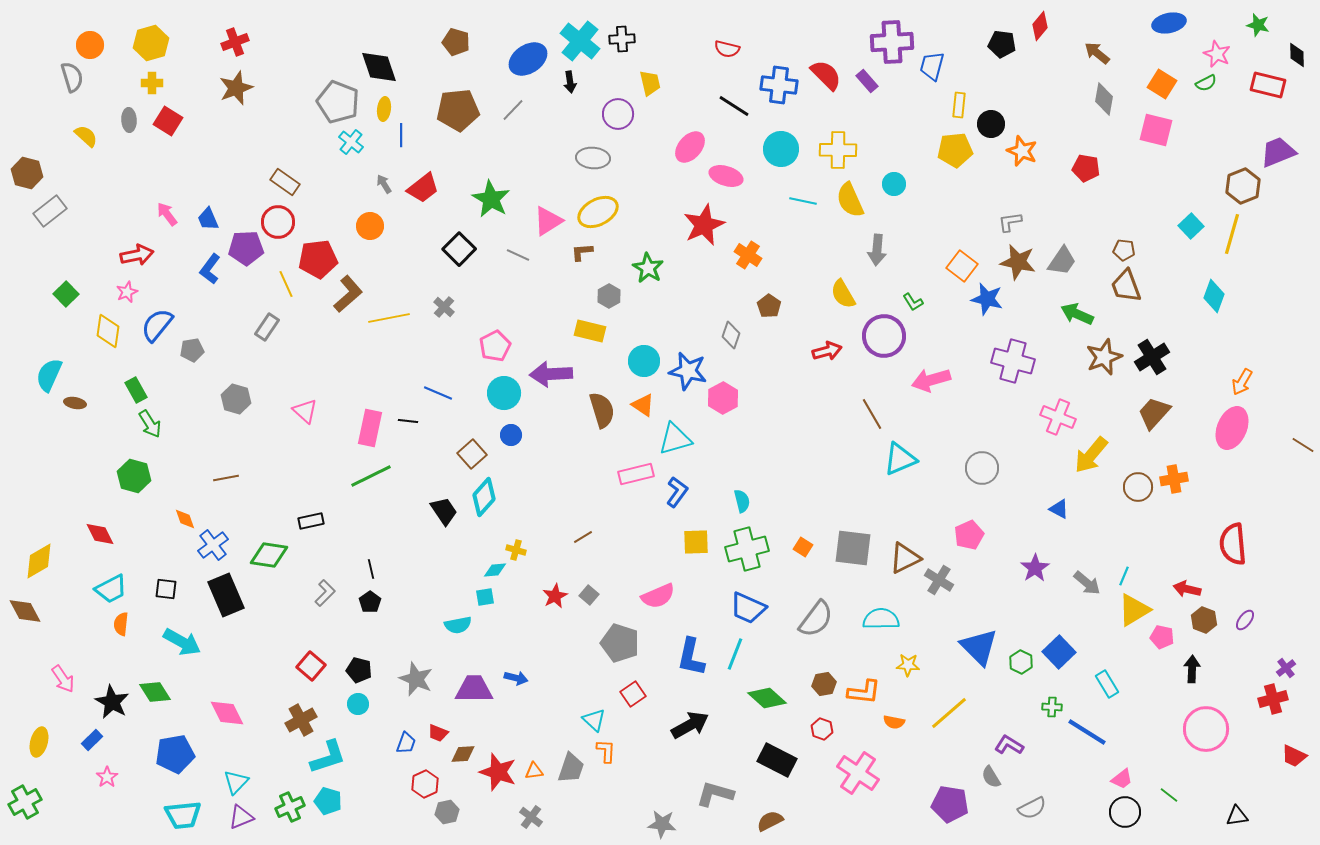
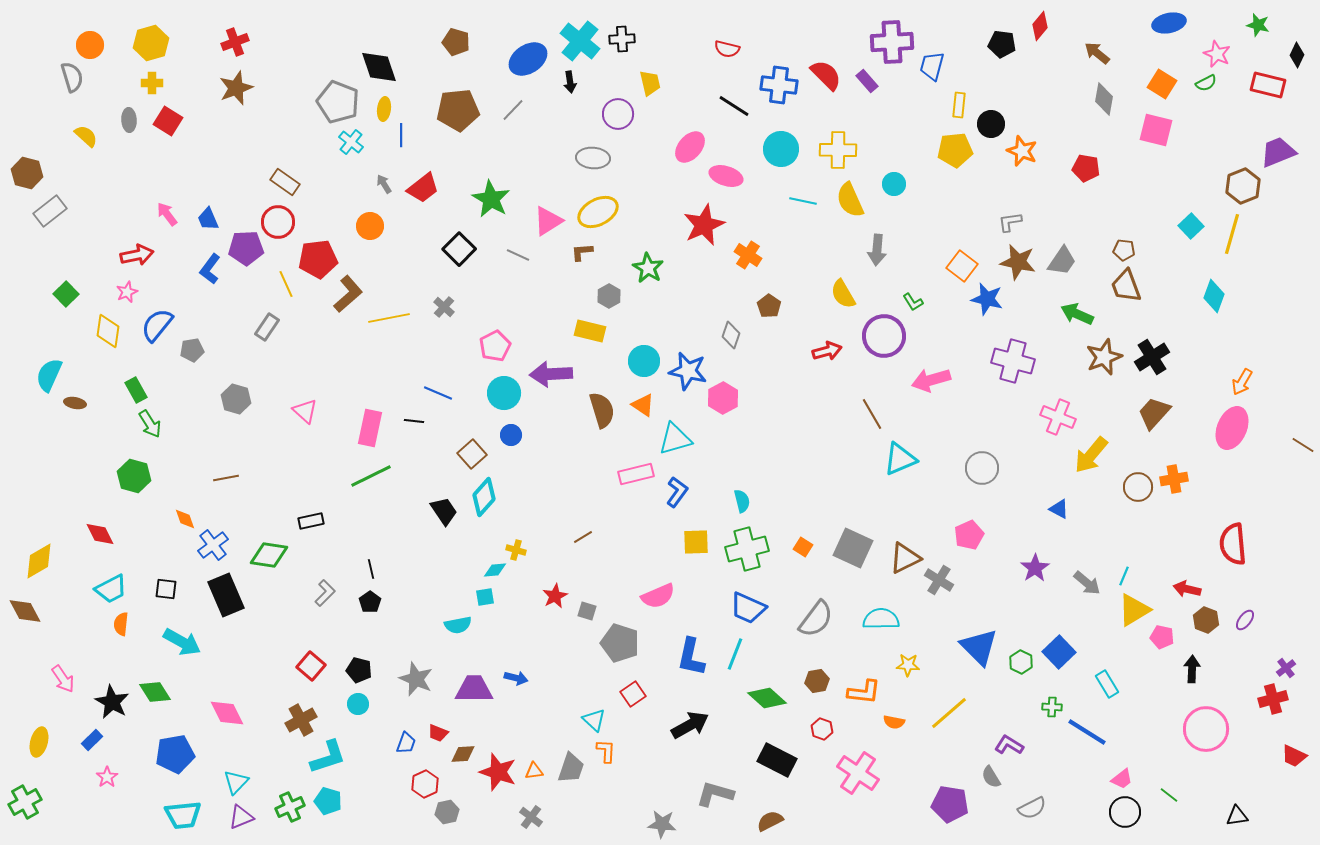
black diamond at (1297, 55): rotated 25 degrees clockwise
black line at (408, 421): moved 6 px right
gray square at (853, 548): rotated 18 degrees clockwise
gray square at (589, 595): moved 2 px left, 16 px down; rotated 24 degrees counterclockwise
brown hexagon at (1204, 620): moved 2 px right
brown hexagon at (824, 684): moved 7 px left, 3 px up
